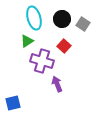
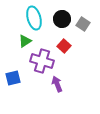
green triangle: moved 2 px left
blue square: moved 25 px up
